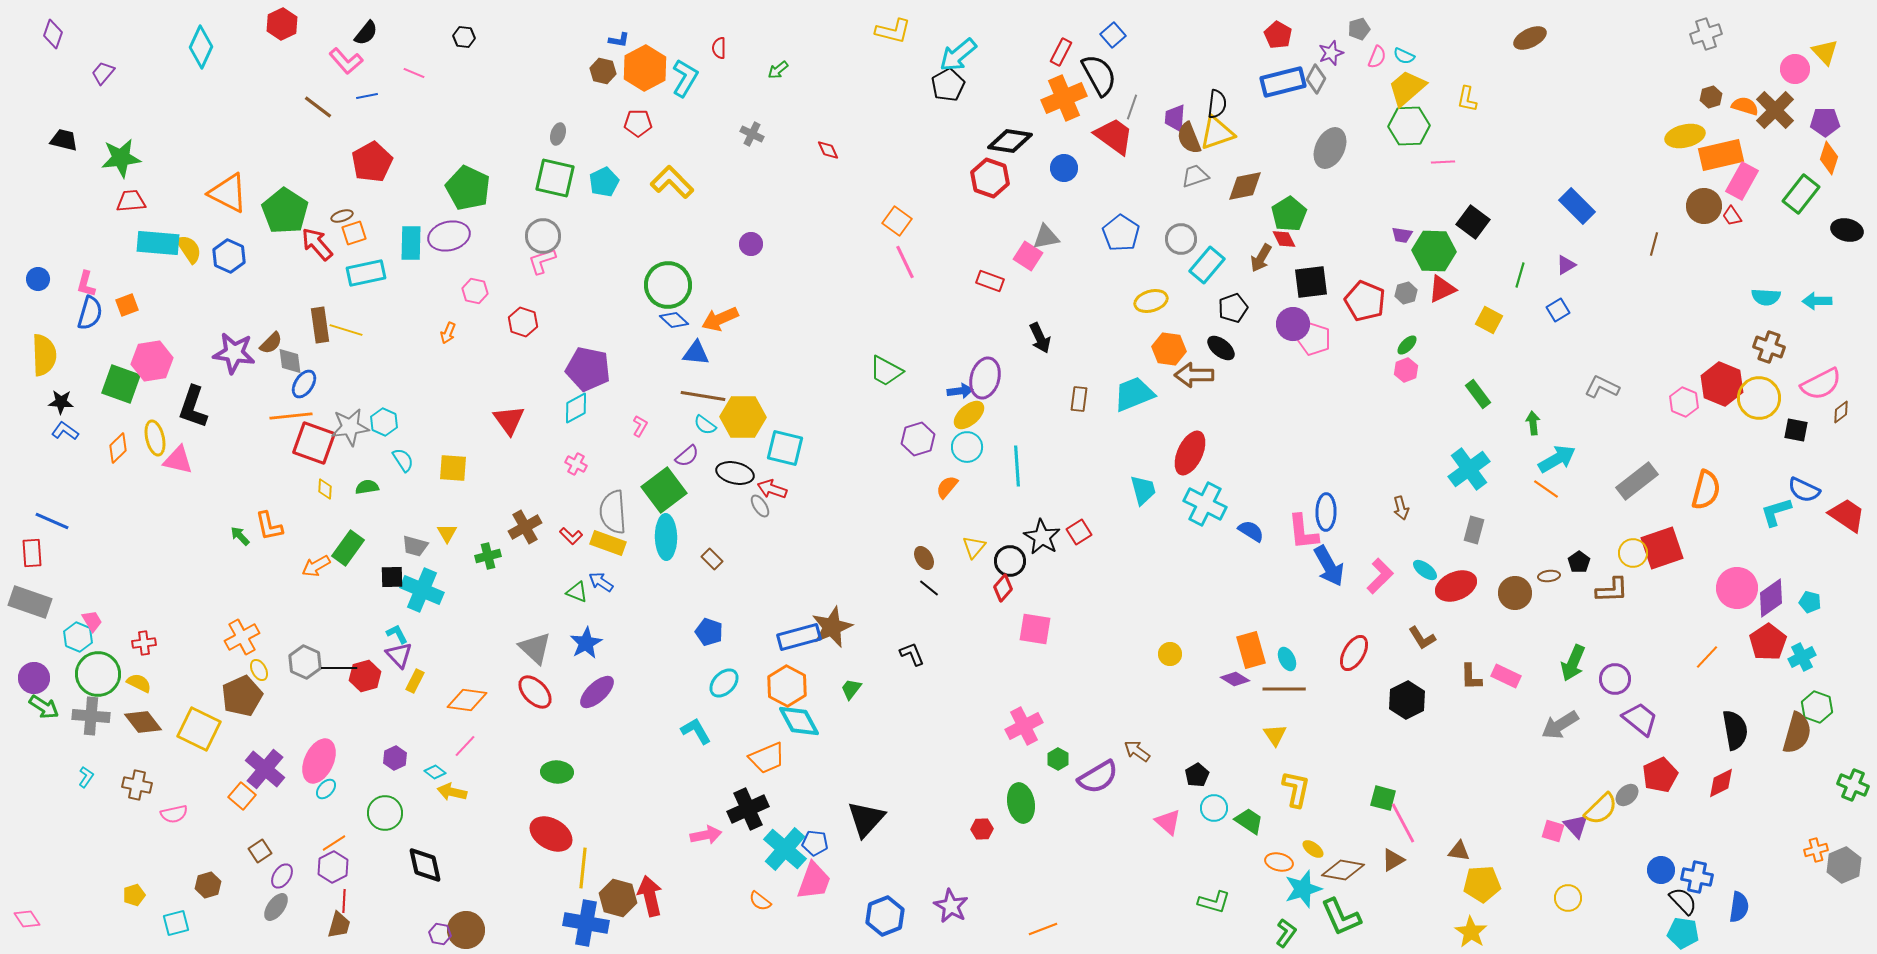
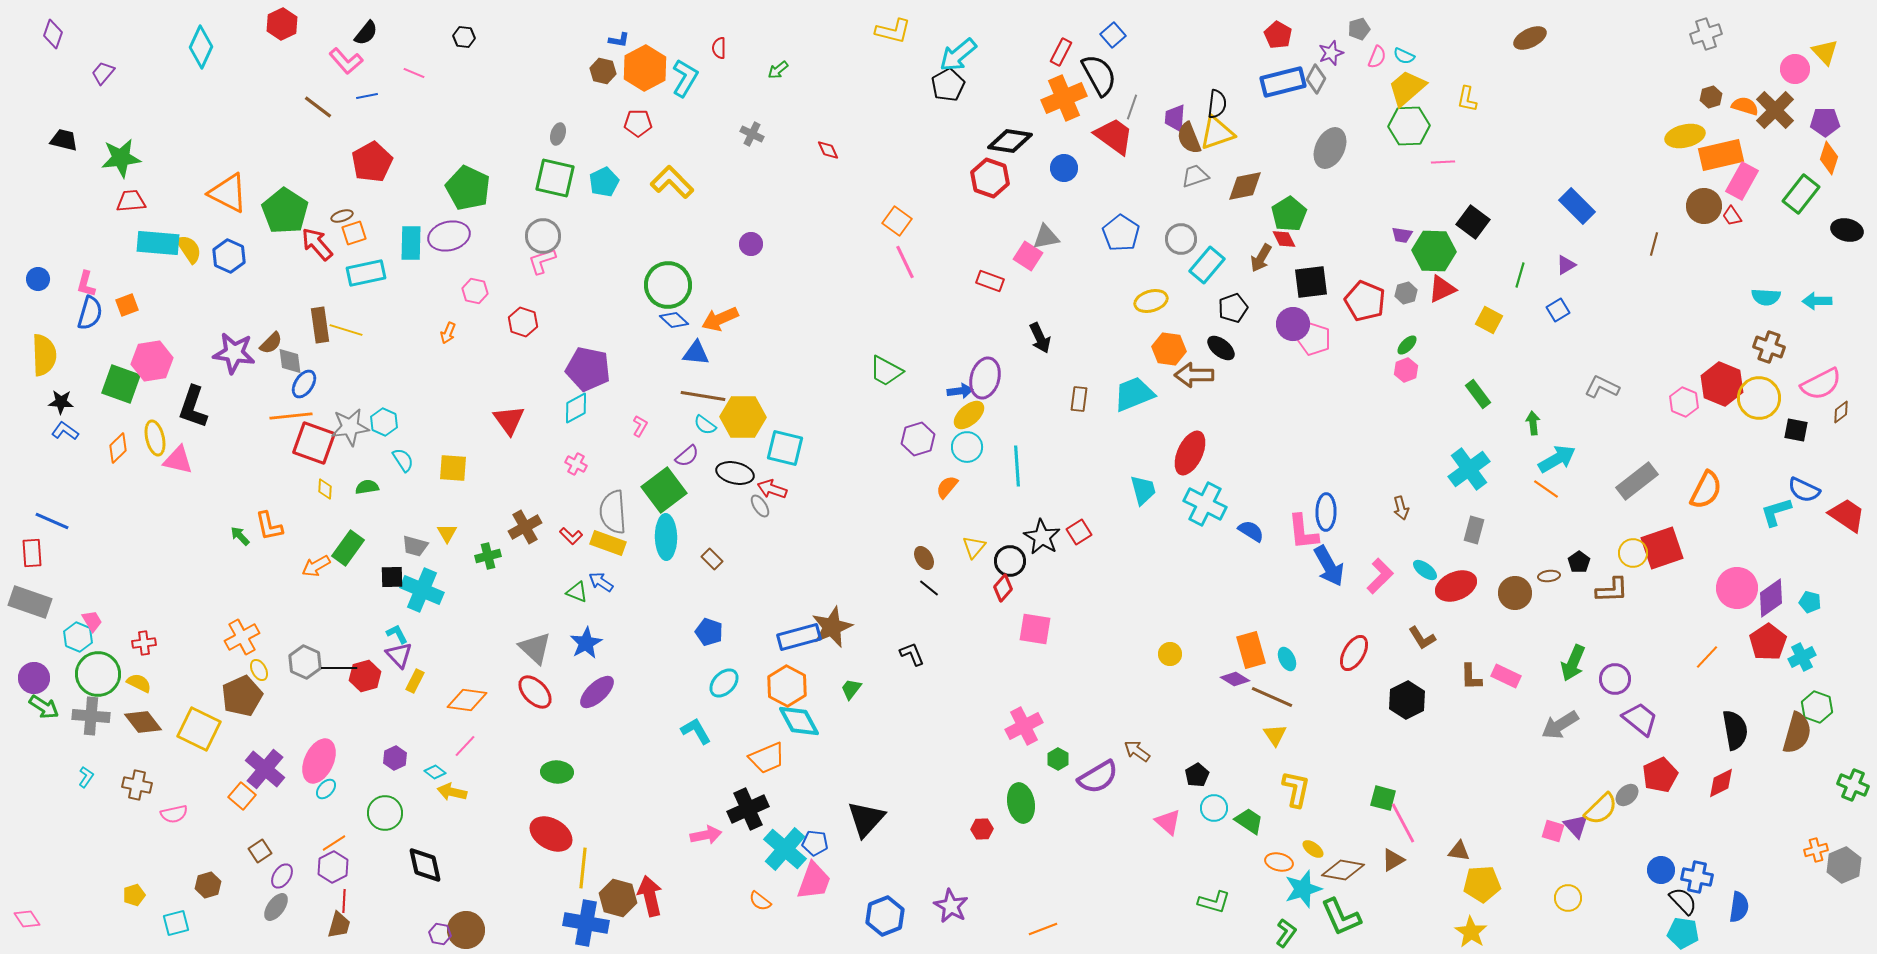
orange semicircle at (1706, 490): rotated 12 degrees clockwise
brown line at (1284, 689): moved 12 px left, 8 px down; rotated 24 degrees clockwise
